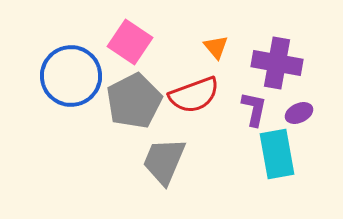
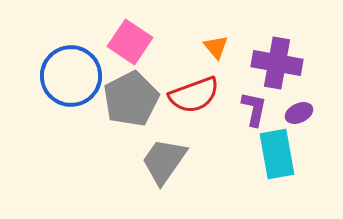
gray pentagon: moved 3 px left, 2 px up
gray trapezoid: rotated 12 degrees clockwise
